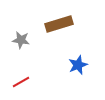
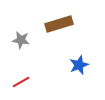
blue star: moved 1 px right
